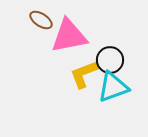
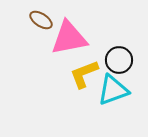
pink triangle: moved 2 px down
black circle: moved 9 px right
cyan triangle: moved 3 px down
